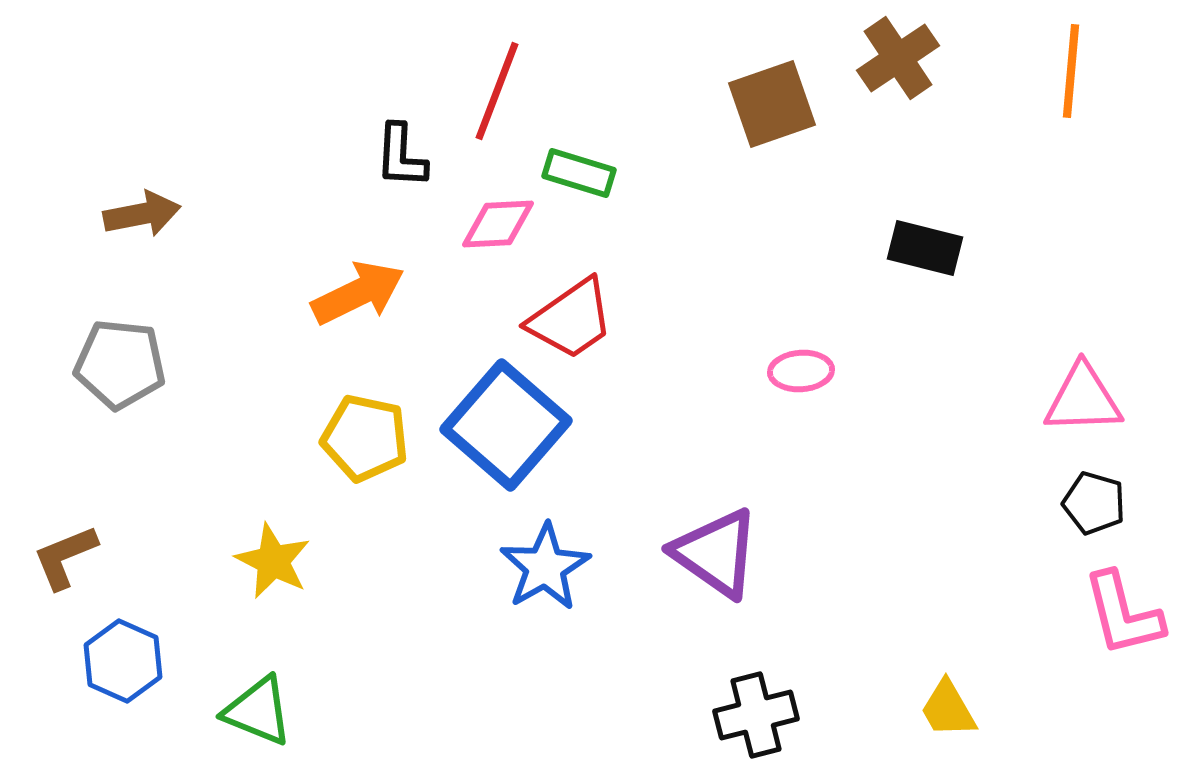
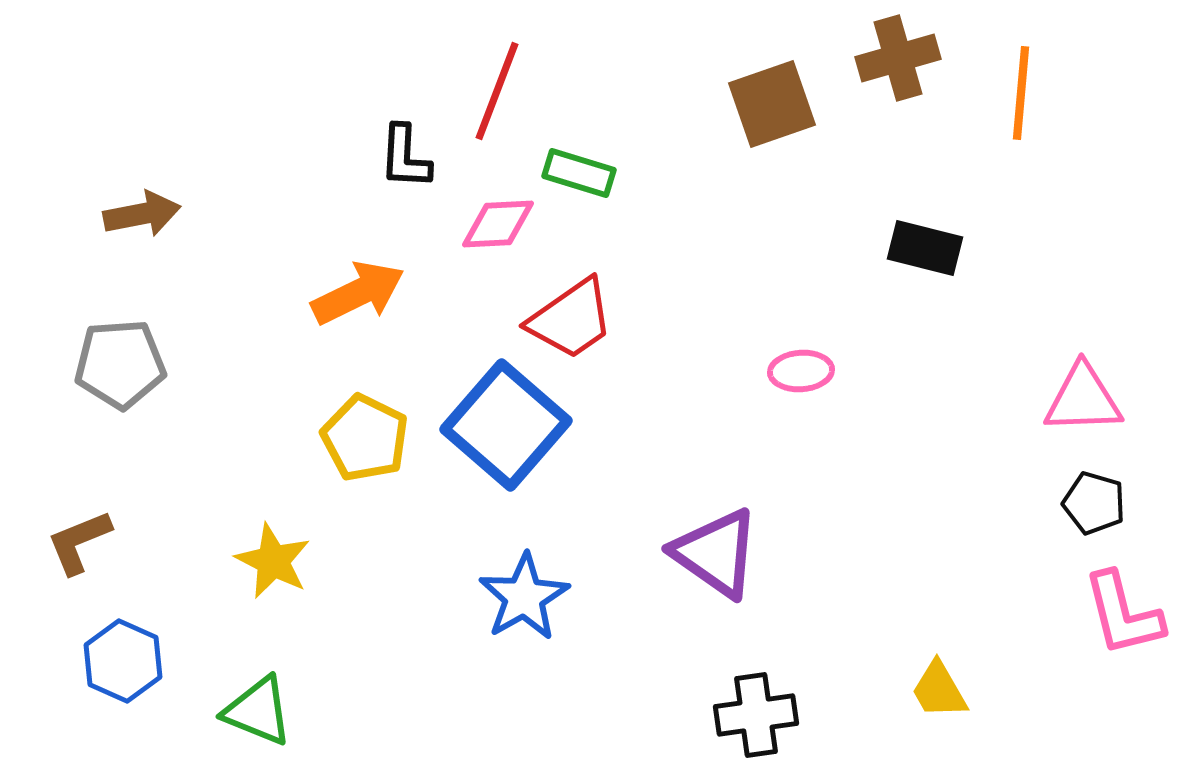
brown cross: rotated 18 degrees clockwise
orange line: moved 50 px left, 22 px down
black L-shape: moved 4 px right, 1 px down
gray pentagon: rotated 10 degrees counterclockwise
yellow pentagon: rotated 14 degrees clockwise
brown L-shape: moved 14 px right, 15 px up
blue star: moved 21 px left, 30 px down
yellow trapezoid: moved 9 px left, 19 px up
black cross: rotated 6 degrees clockwise
